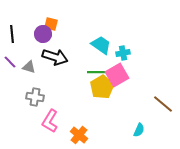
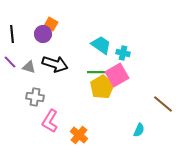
orange square: rotated 16 degrees clockwise
cyan cross: rotated 24 degrees clockwise
black arrow: moved 7 px down
